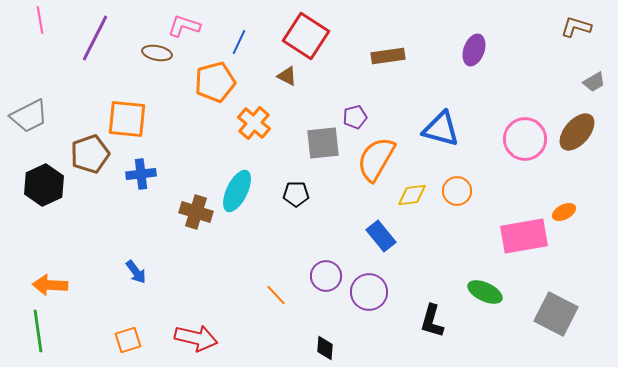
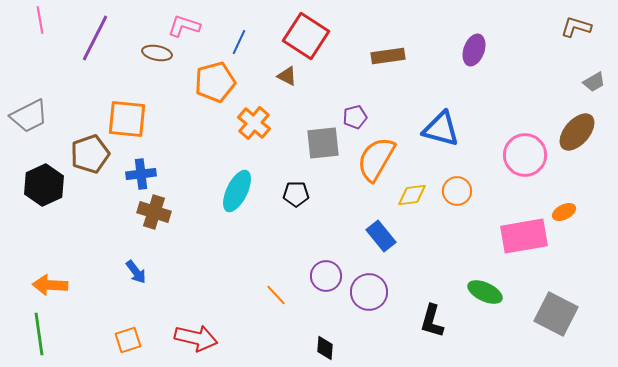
pink circle at (525, 139): moved 16 px down
brown cross at (196, 212): moved 42 px left
green line at (38, 331): moved 1 px right, 3 px down
